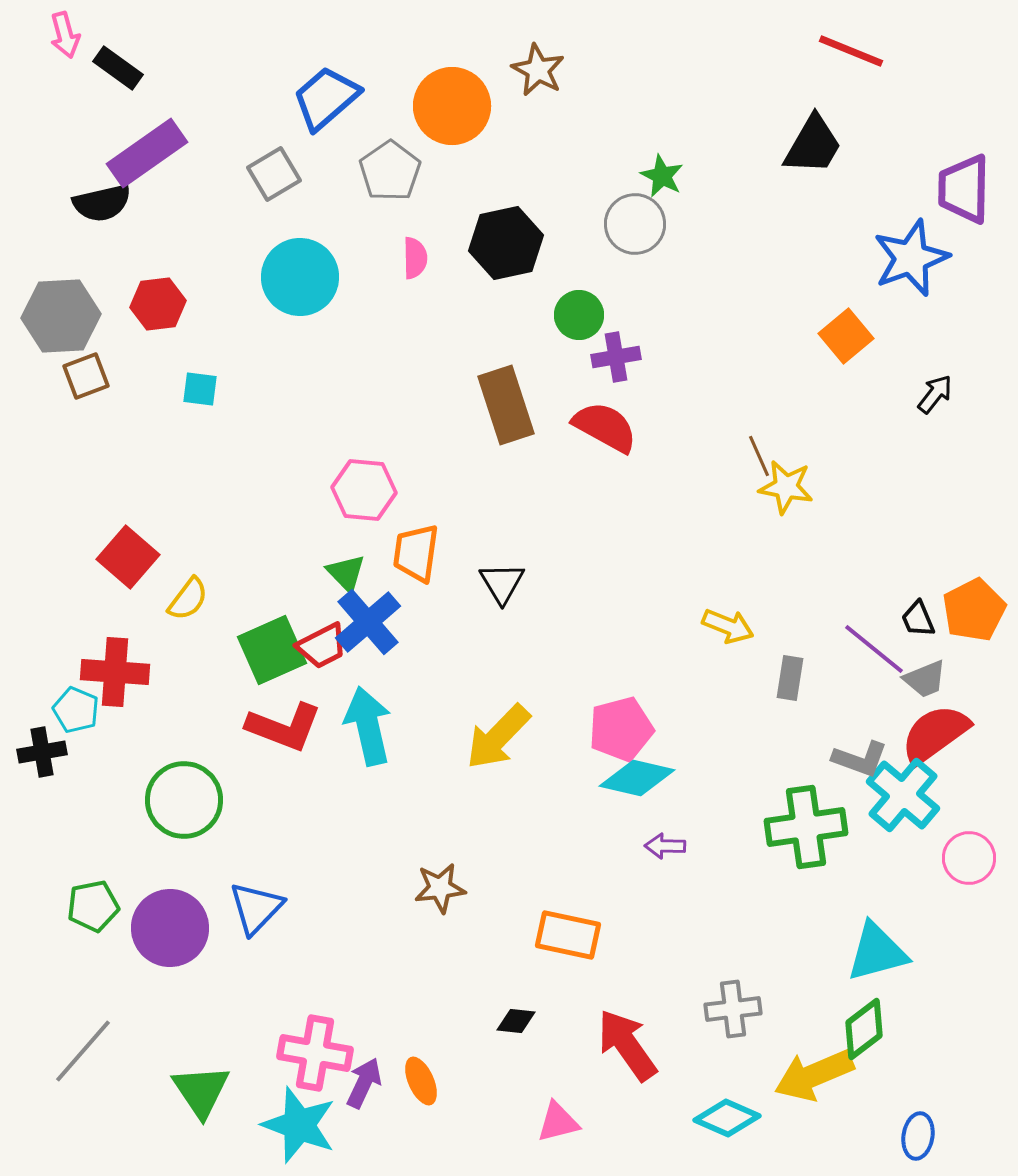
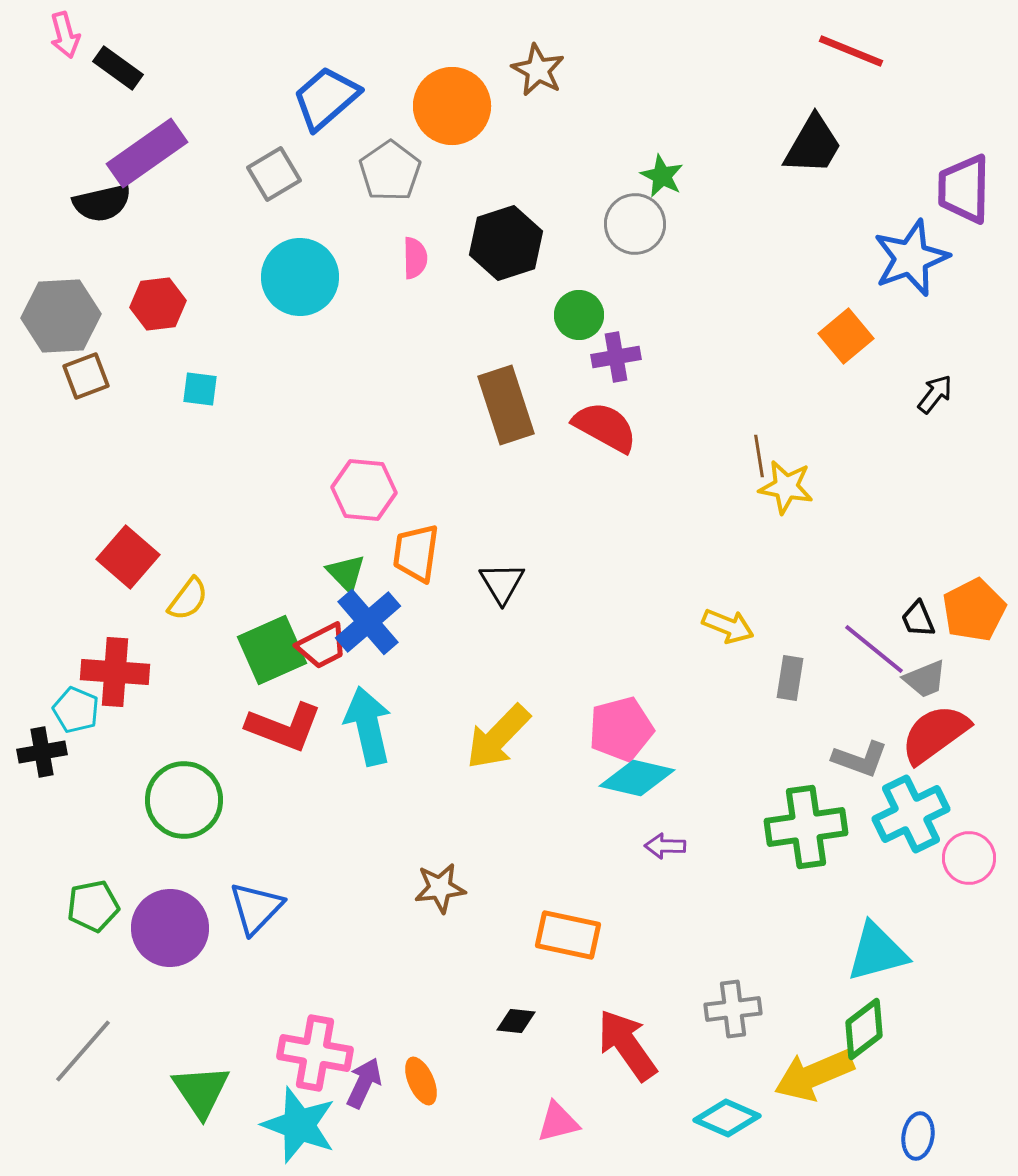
black hexagon at (506, 243): rotated 6 degrees counterclockwise
brown line at (759, 456): rotated 15 degrees clockwise
cyan cross at (903, 795): moved 8 px right, 19 px down; rotated 24 degrees clockwise
